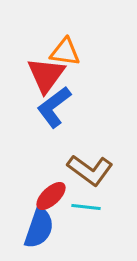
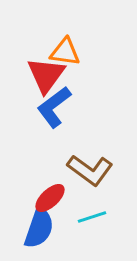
red ellipse: moved 1 px left, 2 px down
cyan line: moved 6 px right, 10 px down; rotated 24 degrees counterclockwise
